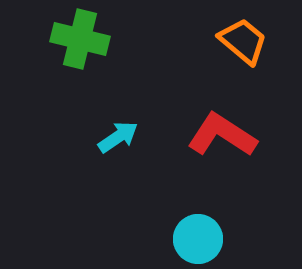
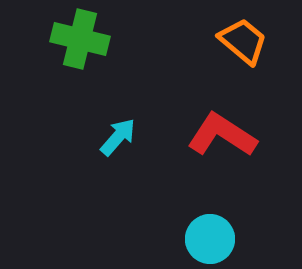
cyan arrow: rotated 15 degrees counterclockwise
cyan circle: moved 12 px right
